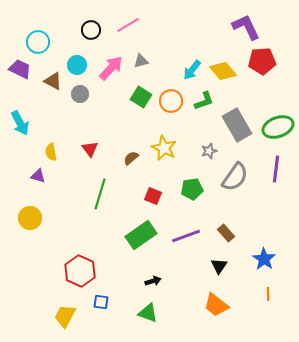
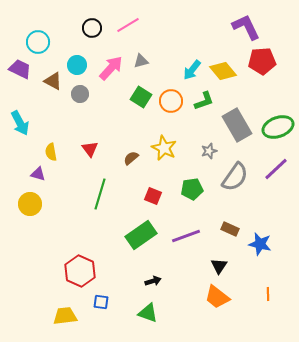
black circle at (91, 30): moved 1 px right, 2 px up
purple line at (276, 169): rotated 40 degrees clockwise
purple triangle at (38, 176): moved 2 px up
yellow circle at (30, 218): moved 14 px up
brown rectangle at (226, 233): moved 4 px right, 4 px up; rotated 24 degrees counterclockwise
blue star at (264, 259): moved 4 px left, 15 px up; rotated 20 degrees counterclockwise
orange trapezoid at (216, 305): moved 1 px right, 8 px up
yellow trapezoid at (65, 316): rotated 55 degrees clockwise
